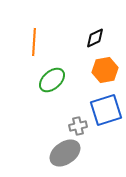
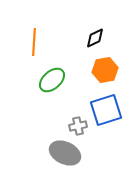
gray ellipse: rotated 60 degrees clockwise
